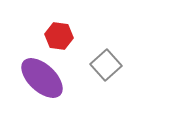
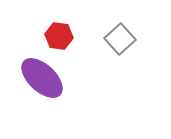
gray square: moved 14 px right, 26 px up
